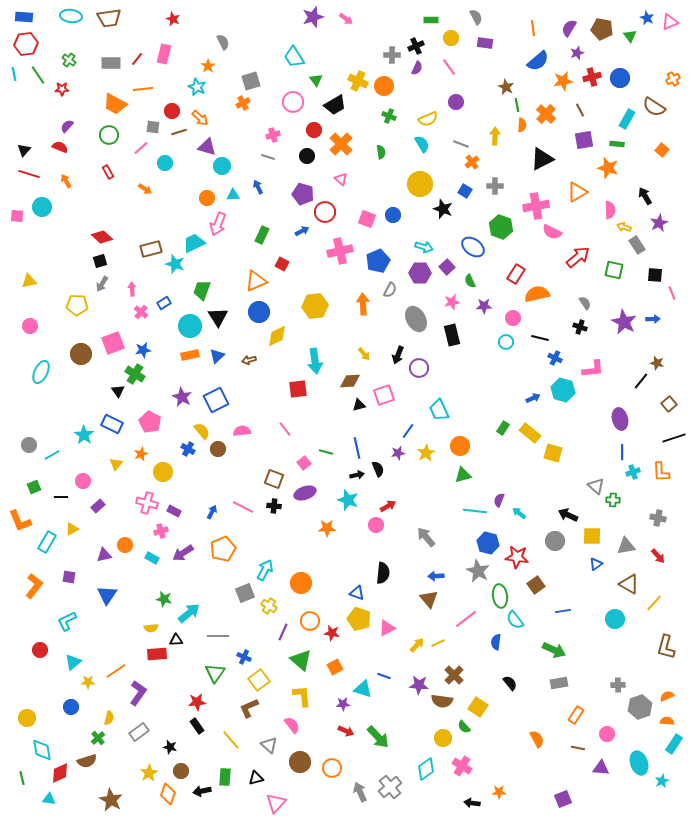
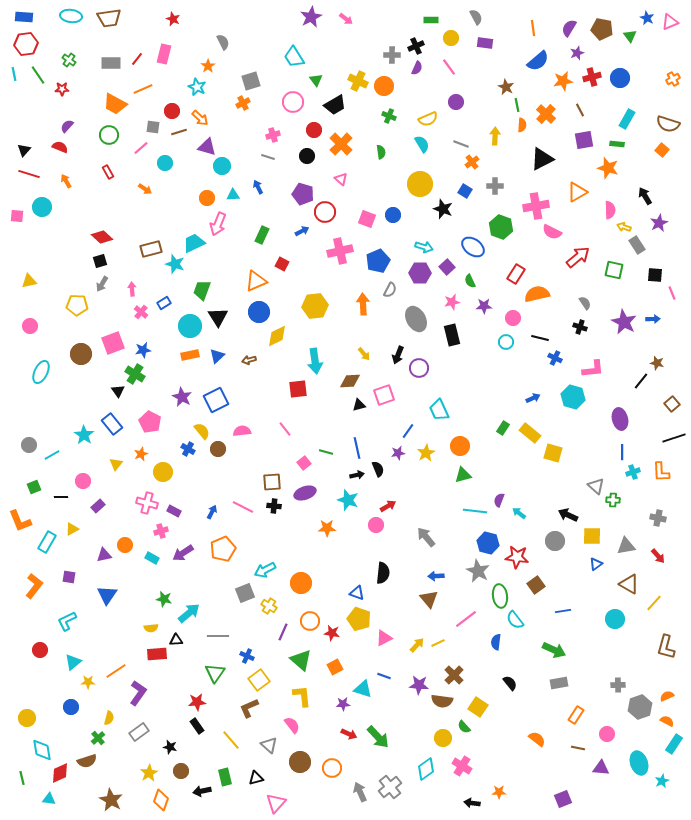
purple star at (313, 17): moved 2 px left; rotated 10 degrees counterclockwise
orange line at (143, 89): rotated 18 degrees counterclockwise
brown semicircle at (654, 107): moved 14 px right, 17 px down; rotated 15 degrees counterclockwise
cyan hexagon at (563, 390): moved 10 px right, 7 px down
brown square at (669, 404): moved 3 px right
blue rectangle at (112, 424): rotated 25 degrees clockwise
brown square at (274, 479): moved 2 px left, 3 px down; rotated 24 degrees counterclockwise
cyan arrow at (265, 570): rotated 145 degrees counterclockwise
pink triangle at (387, 628): moved 3 px left, 10 px down
blue cross at (244, 657): moved 3 px right, 1 px up
orange semicircle at (667, 721): rotated 24 degrees clockwise
red arrow at (346, 731): moved 3 px right, 3 px down
orange semicircle at (537, 739): rotated 24 degrees counterclockwise
green rectangle at (225, 777): rotated 18 degrees counterclockwise
orange diamond at (168, 794): moved 7 px left, 6 px down
